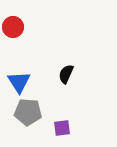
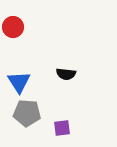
black semicircle: rotated 108 degrees counterclockwise
gray pentagon: moved 1 px left, 1 px down
